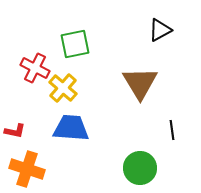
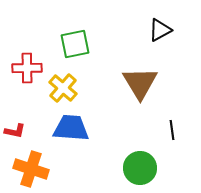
red cross: moved 8 px left; rotated 28 degrees counterclockwise
orange cross: moved 4 px right
